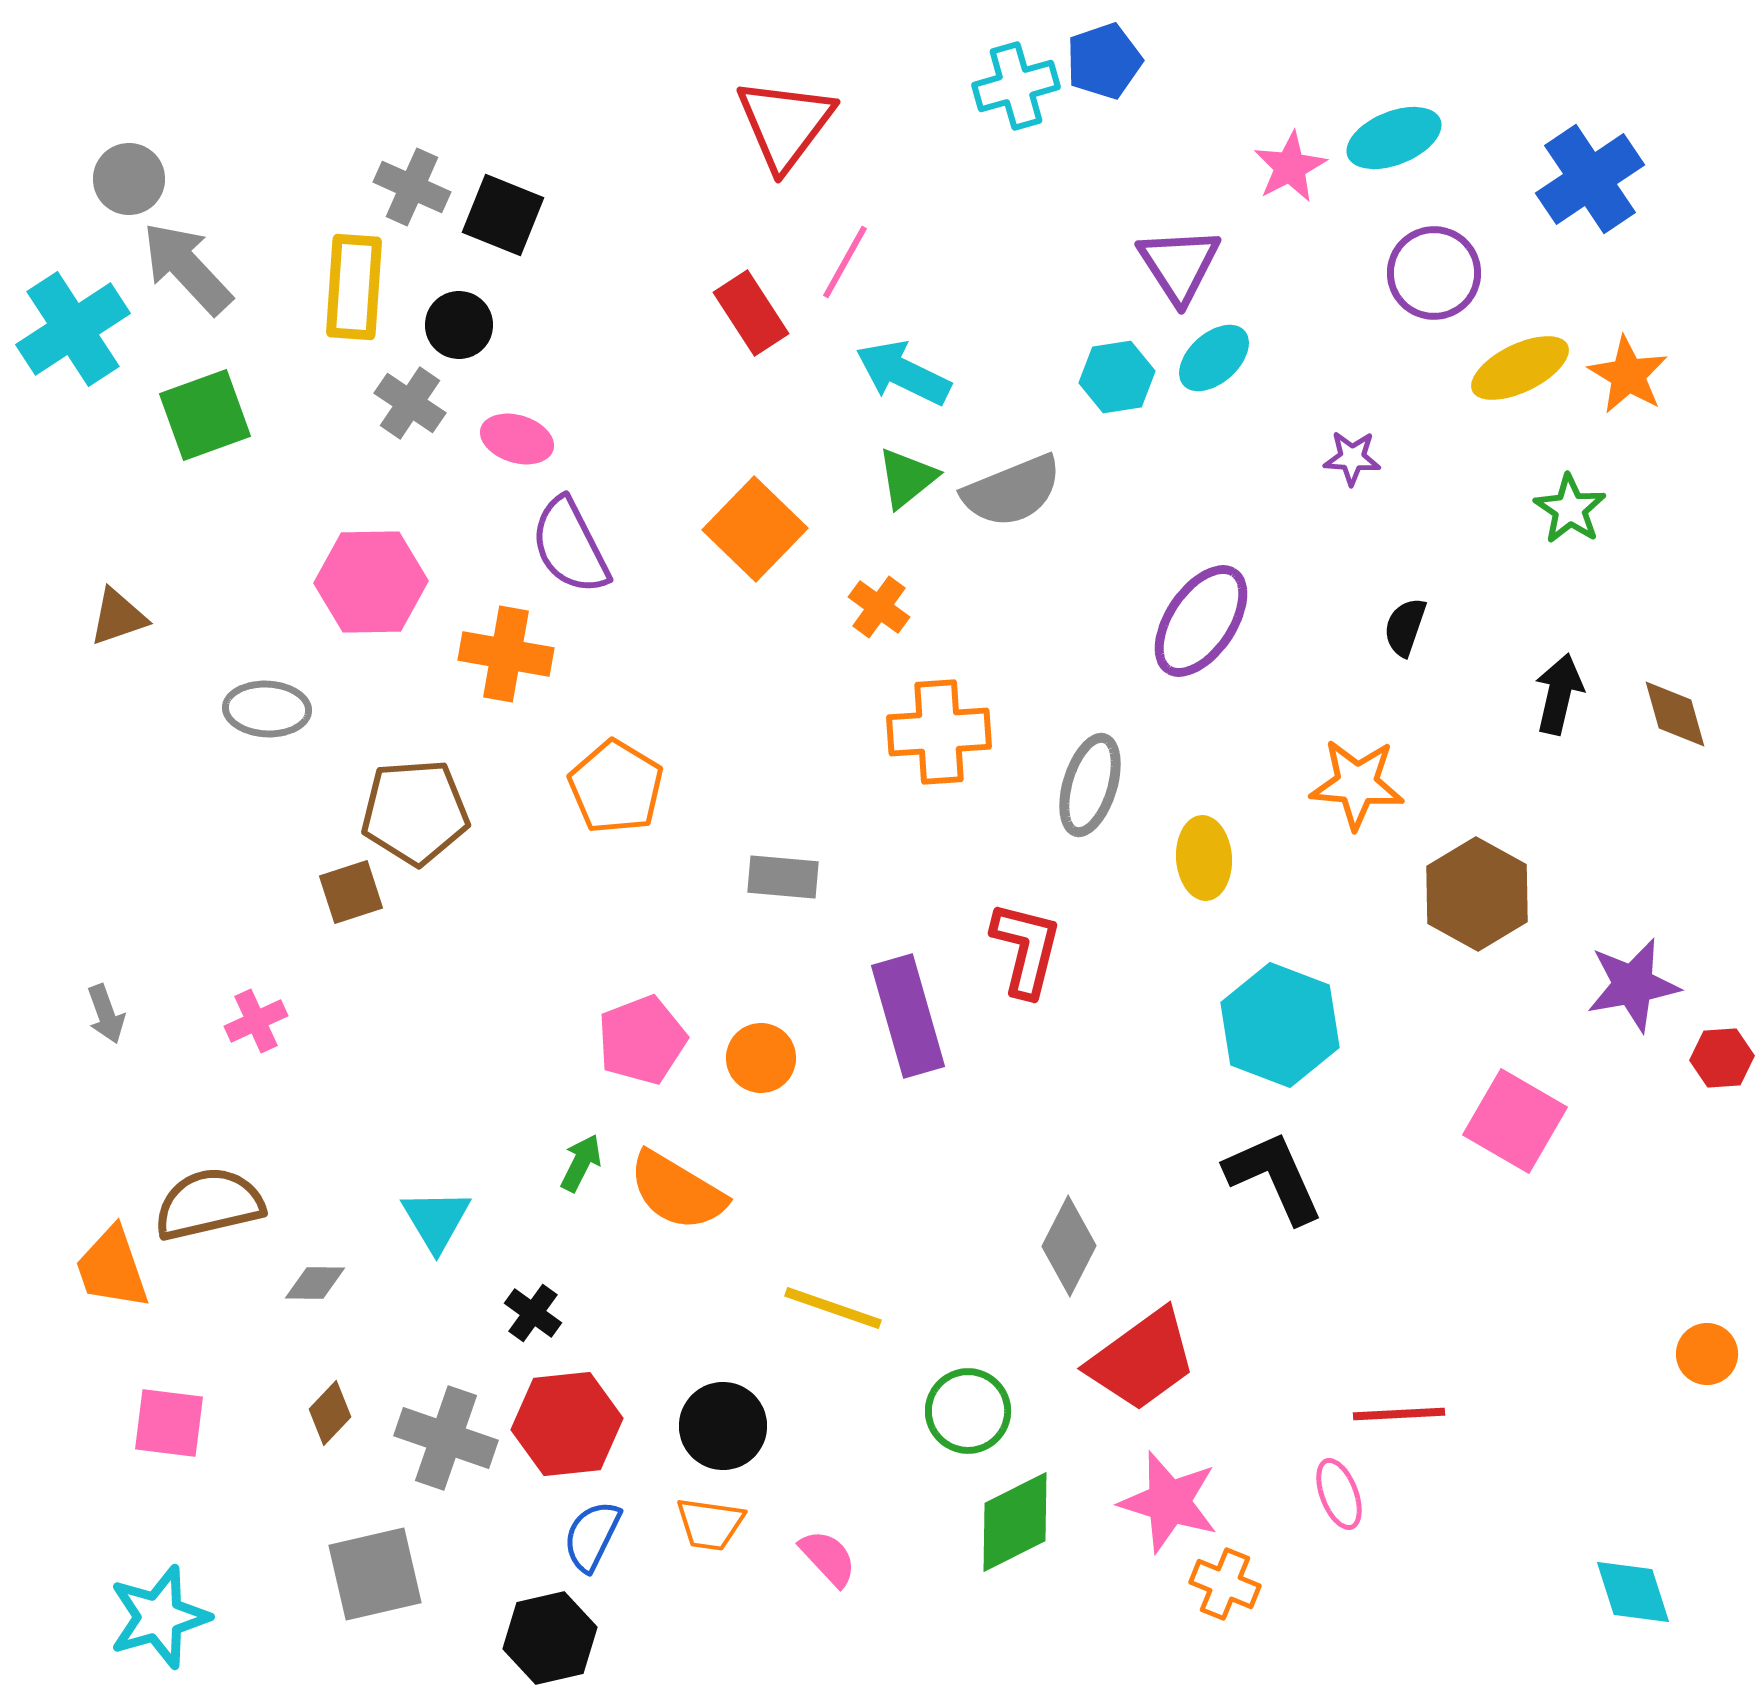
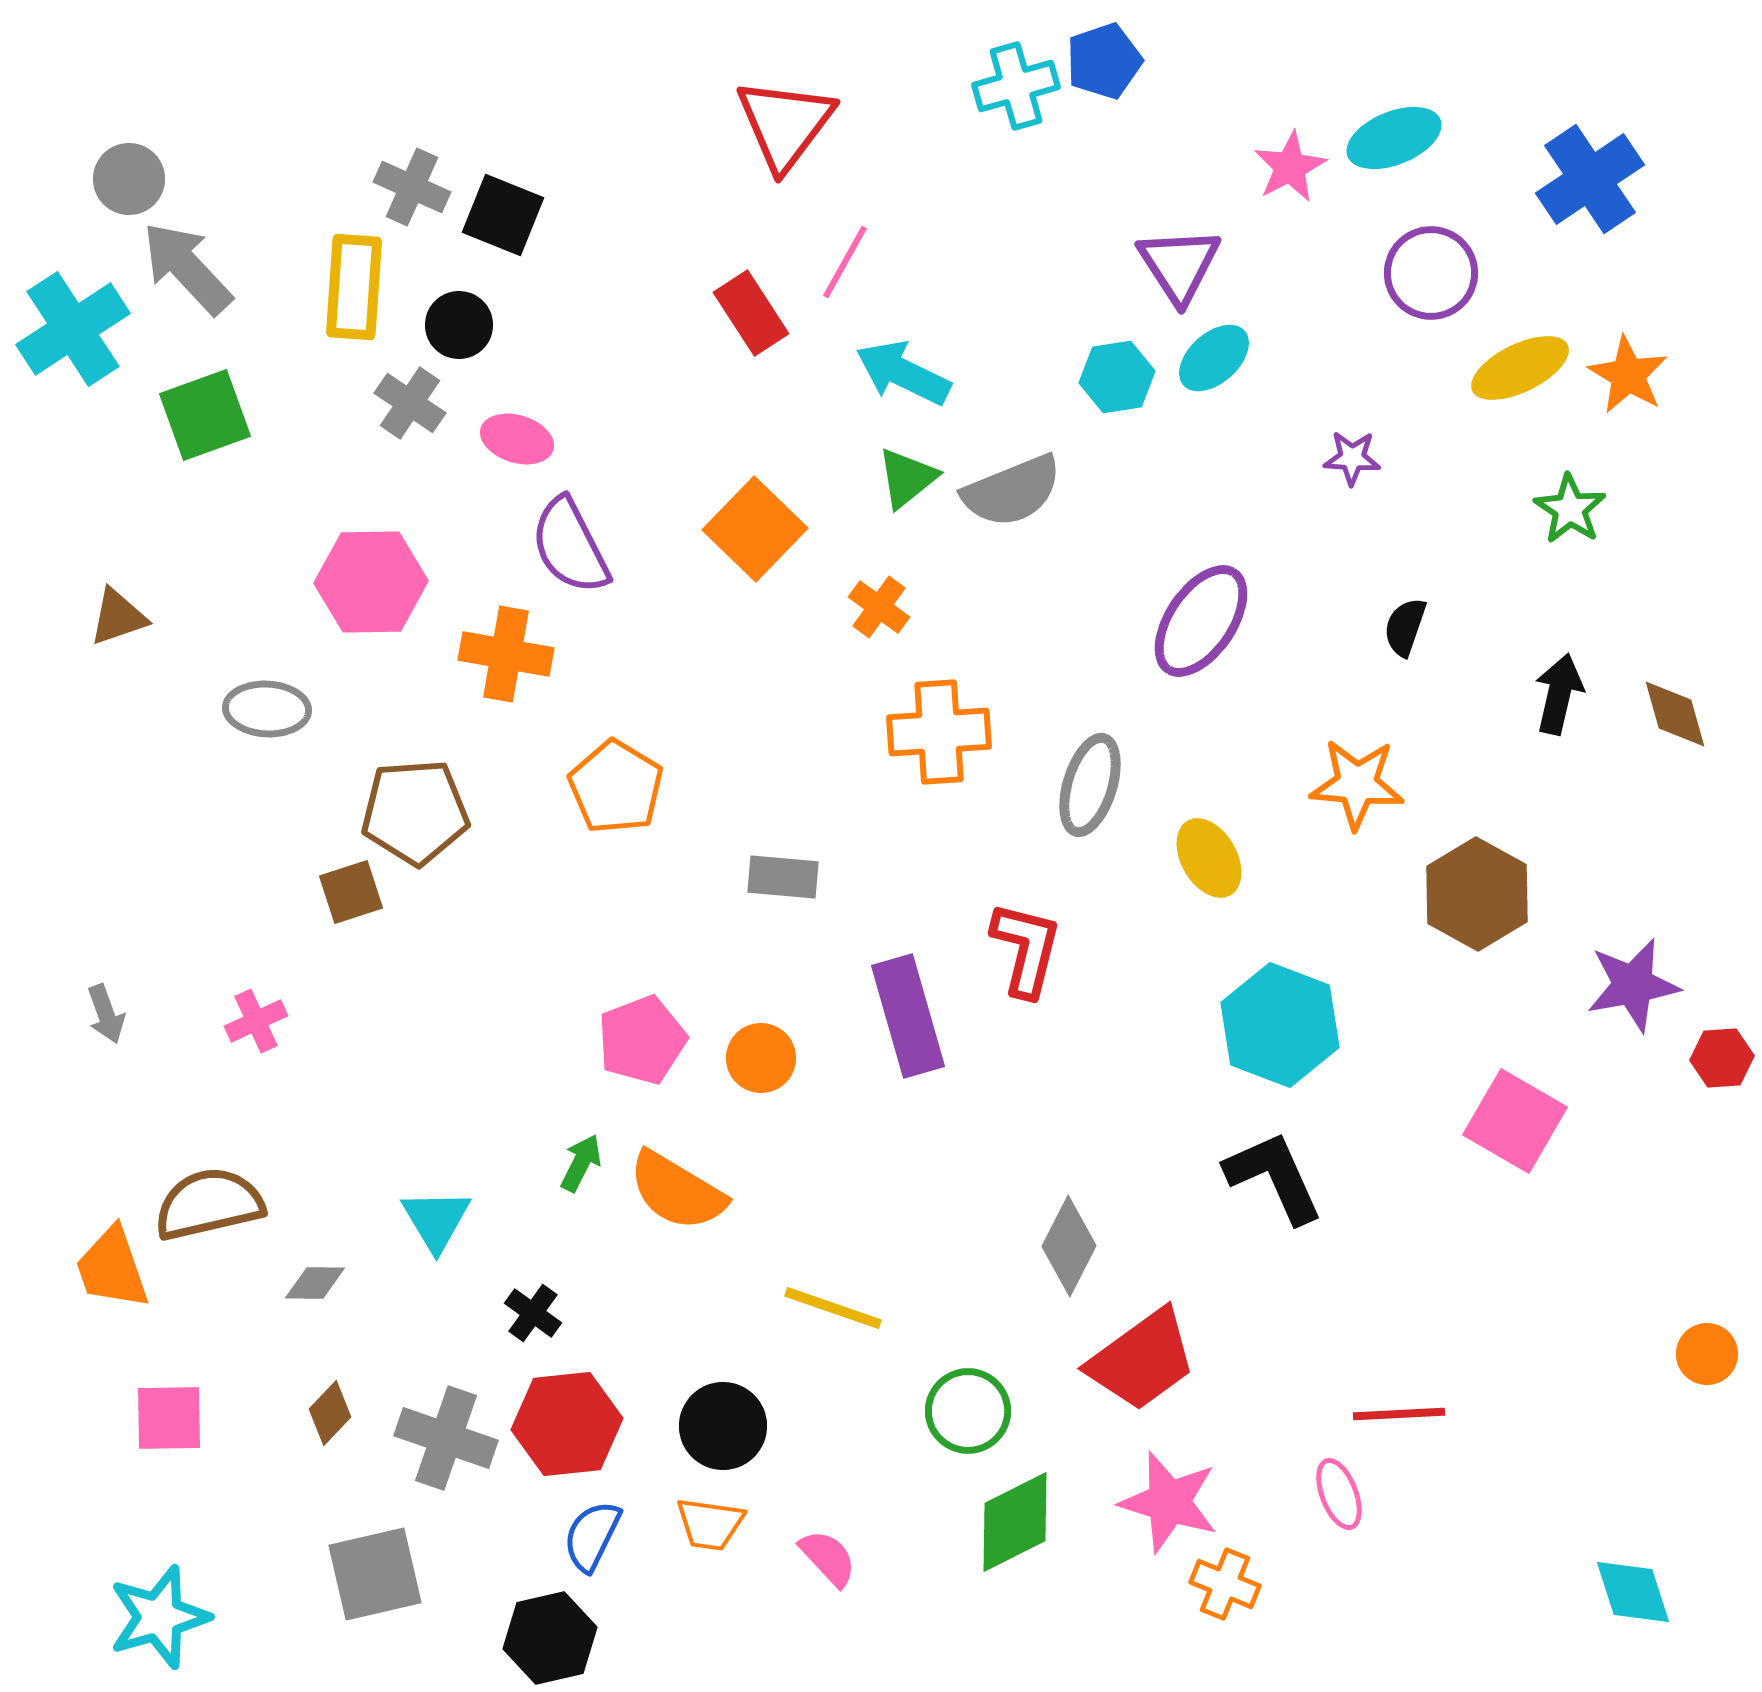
purple circle at (1434, 273): moved 3 px left
yellow ellipse at (1204, 858): moved 5 px right; rotated 26 degrees counterclockwise
pink square at (169, 1423): moved 5 px up; rotated 8 degrees counterclockwise
